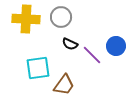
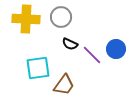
blue circle: moved 3 px down
